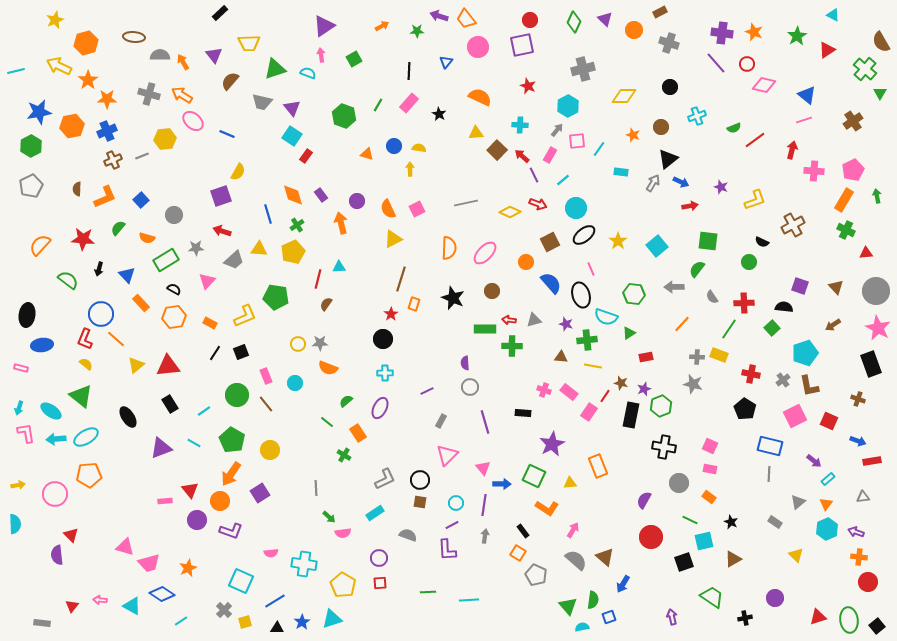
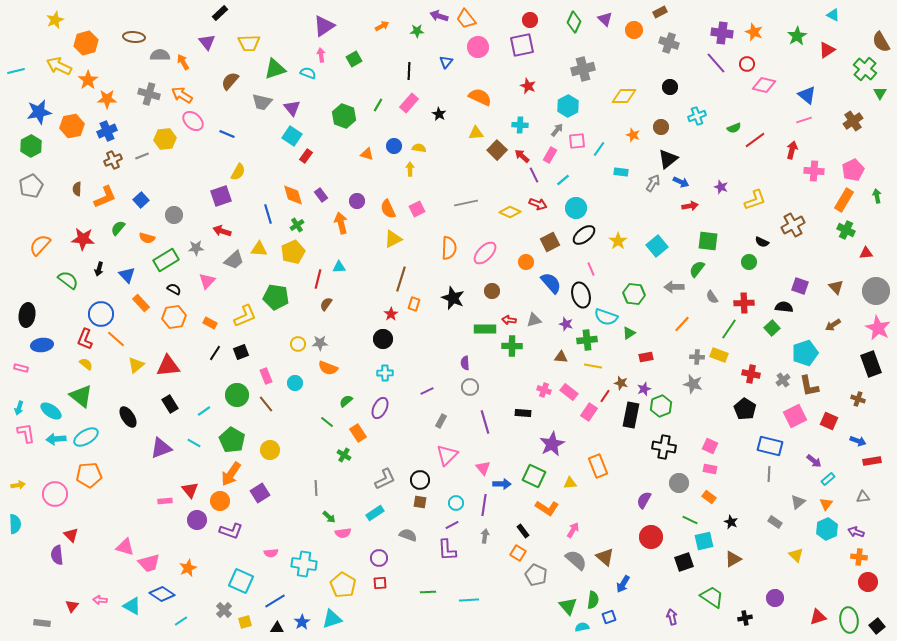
purple triangle at (214, 55): moved 7 px left, 13 px up
